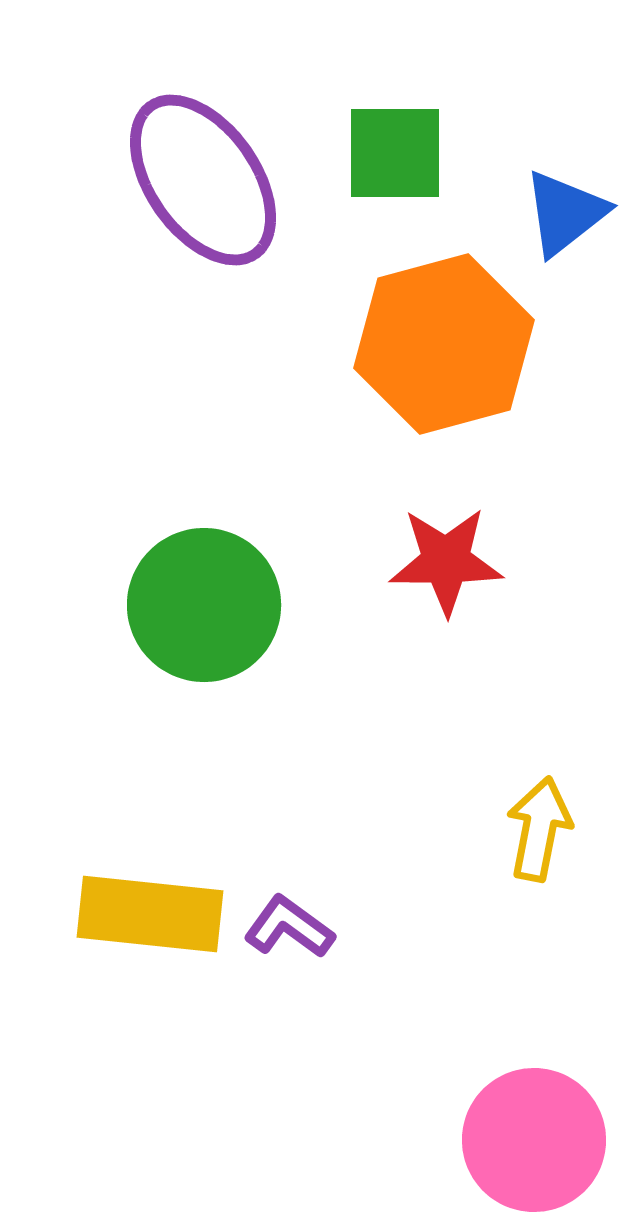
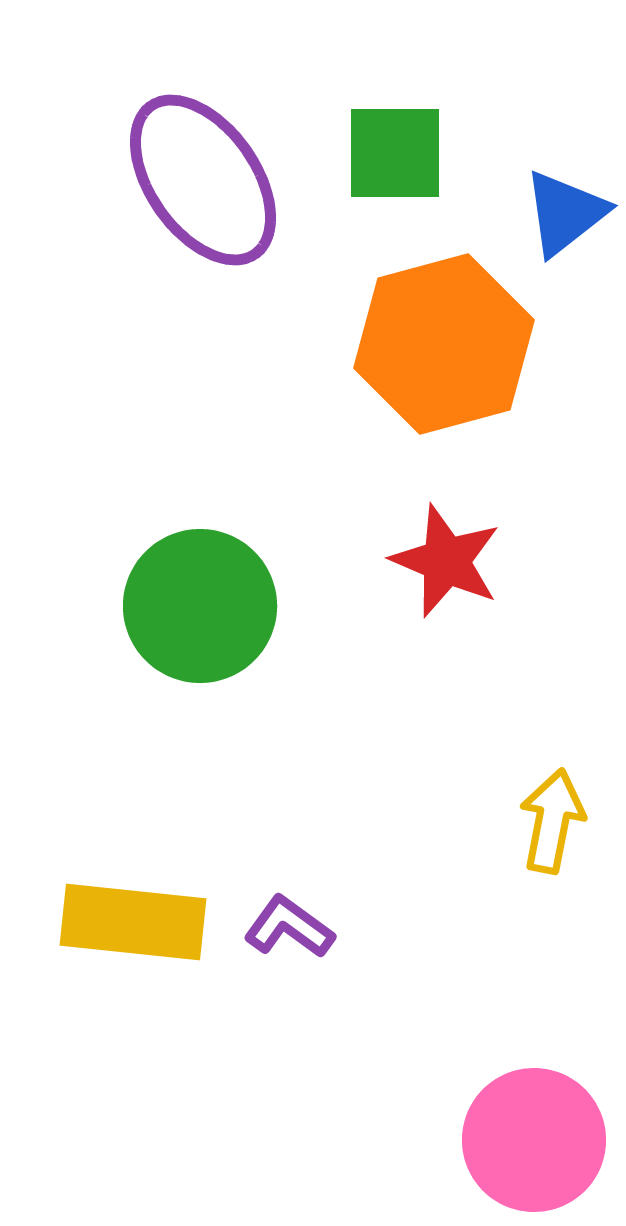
red star: rotated 23 degrees clockwise
green circle: moved 4 px left, 1 px down
yellow arrow: moved 13 px right, 8 px up
yellow rectangle: moved 17 px left, 8 px down
